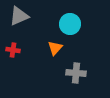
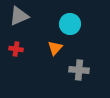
red cross: moved 3 px right, 1 px up
gray cross: moved 3 px right, 3 px up
